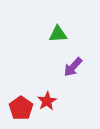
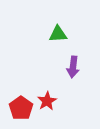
purple arrow: rotated 35 degrees counterclockwise
